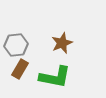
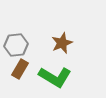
green L-shape: rotated 20 degrees clockwise
